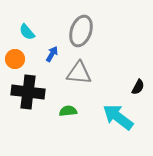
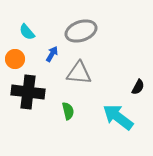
gray ellipse: rotated 52 degrees clockwise
green semicircle: rotated 84 degrees clockwise
